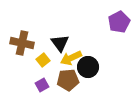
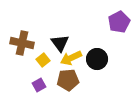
black circle: moved 9 px right, 8 px up
purple square: moved 3 px left
